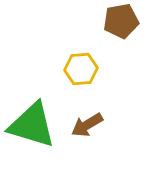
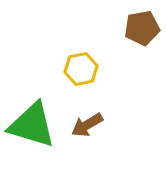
brown pentagon: moved 21 px right, 7 px down
yellow hexagon: rotated 8 degrees counterclockwise
